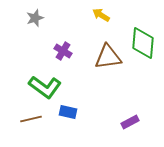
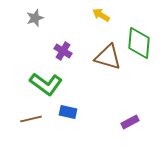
green diamond: moved 4 px left
brown triangle: rotated 24 degrees clockwise
green L-shape: moved 1 px right, 3 px up
